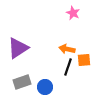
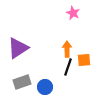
orange arrow: rotated 77 degrees clockwise
